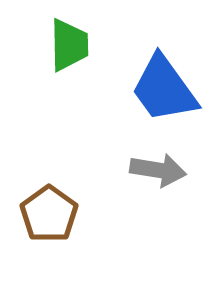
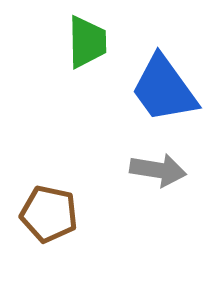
green trapezoid: moved 18 px right, 3 px up
brown pentagon: rotated 24 degrees counterclockwise
